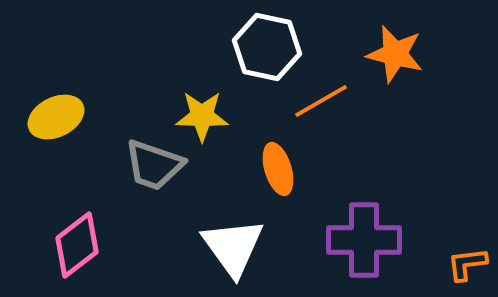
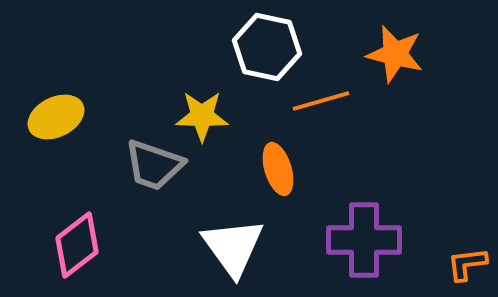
orange line: rotated 14 degrees clockwise
